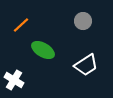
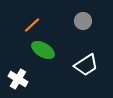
orange line: moved 11 px right
white cross: moved 4 px right, 1 px up
